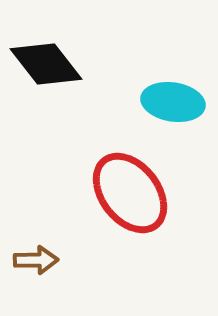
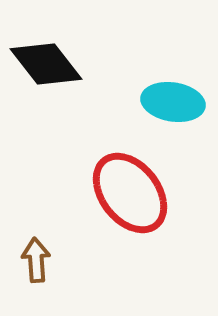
brown arrow: rotated 93 degrees counterclockwise
